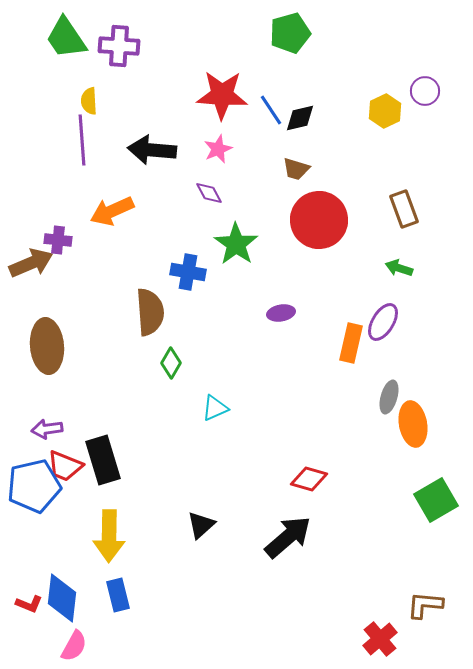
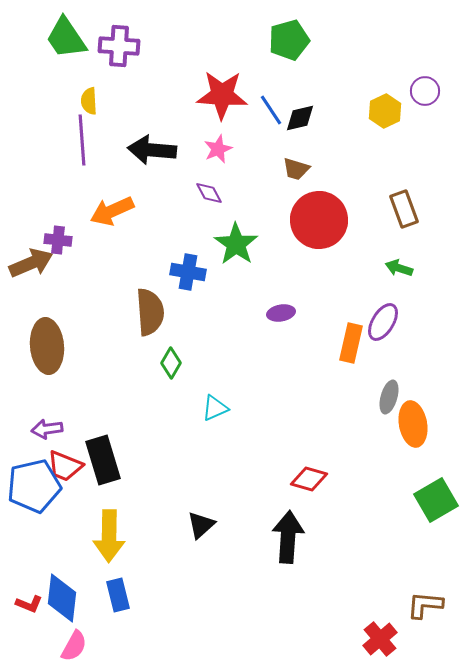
green pentagon at (290, 33): moved 1 px left, 7 px down
black arrow at (288, 537): rotated 45 degrees counterclockwise
